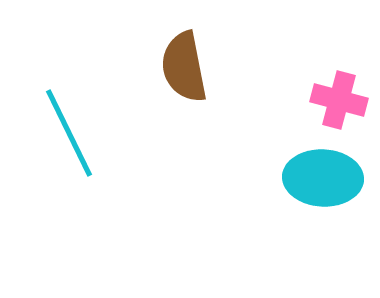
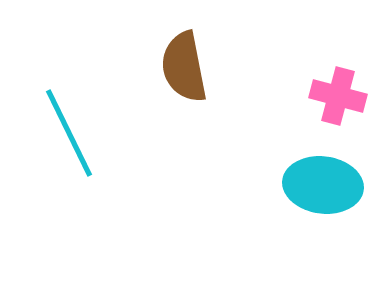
pink cross: moved 1 px left, 4 px up
cyan ellipse: moved 7 px down; rotated 4 degrees clockwise
